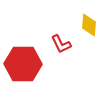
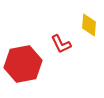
red hexagon: rotated 12 degrees counterclockwise
